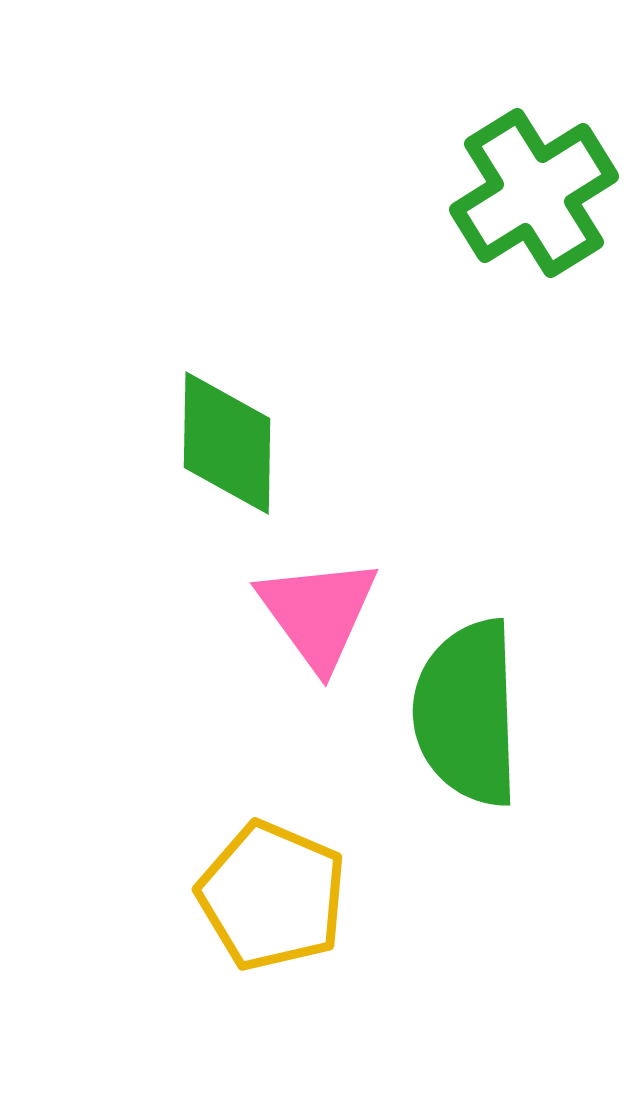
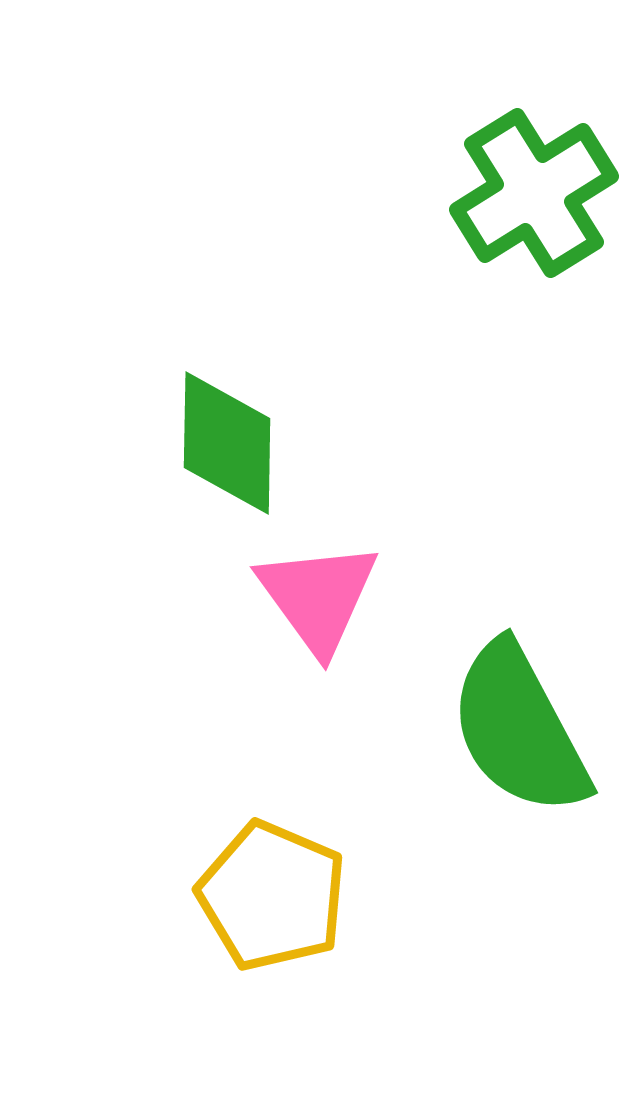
pink triangle: moved 16 px up
green semicircle: moved 52 px right, 16 px down; rotated 26 degrees counterclockwise
